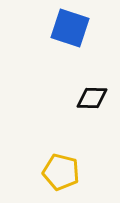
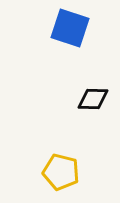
black diamond: moved 1 px right, 1 px down
